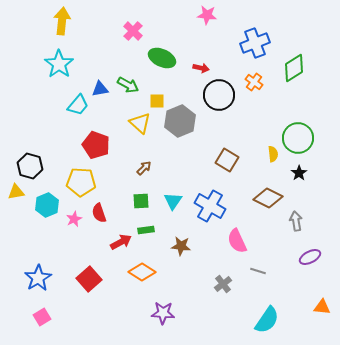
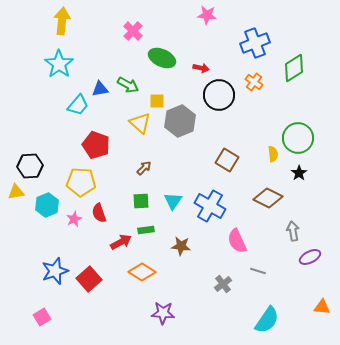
black hexagon at (30, 166): rotated 20 degrees counterclockwise
gray arrow at (296, 221): moved 3 px left, 10 px down
blue star at (38, 278): moved 17 px right, 7 px up; rotated 12 degrees clockwise
